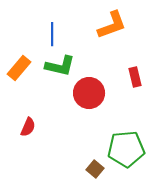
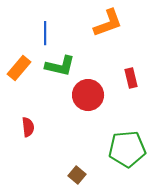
orange L-shape: moved 4 px left, 2 px up
blue line: moved 7 px left, 1 px up
red rectangle: moved 4 px left, 1 px down
red circle: moved 1 px left, 2 px down
red semicircle: rotated 30 degrees counterclockwise
green pentagon: moved 1 px right
brown square: moved 18 px left, 6 px down
